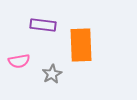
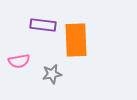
orange rectangle: moved 5 px left, 5 px up
gray star: rotated 18 degrees clockwise
